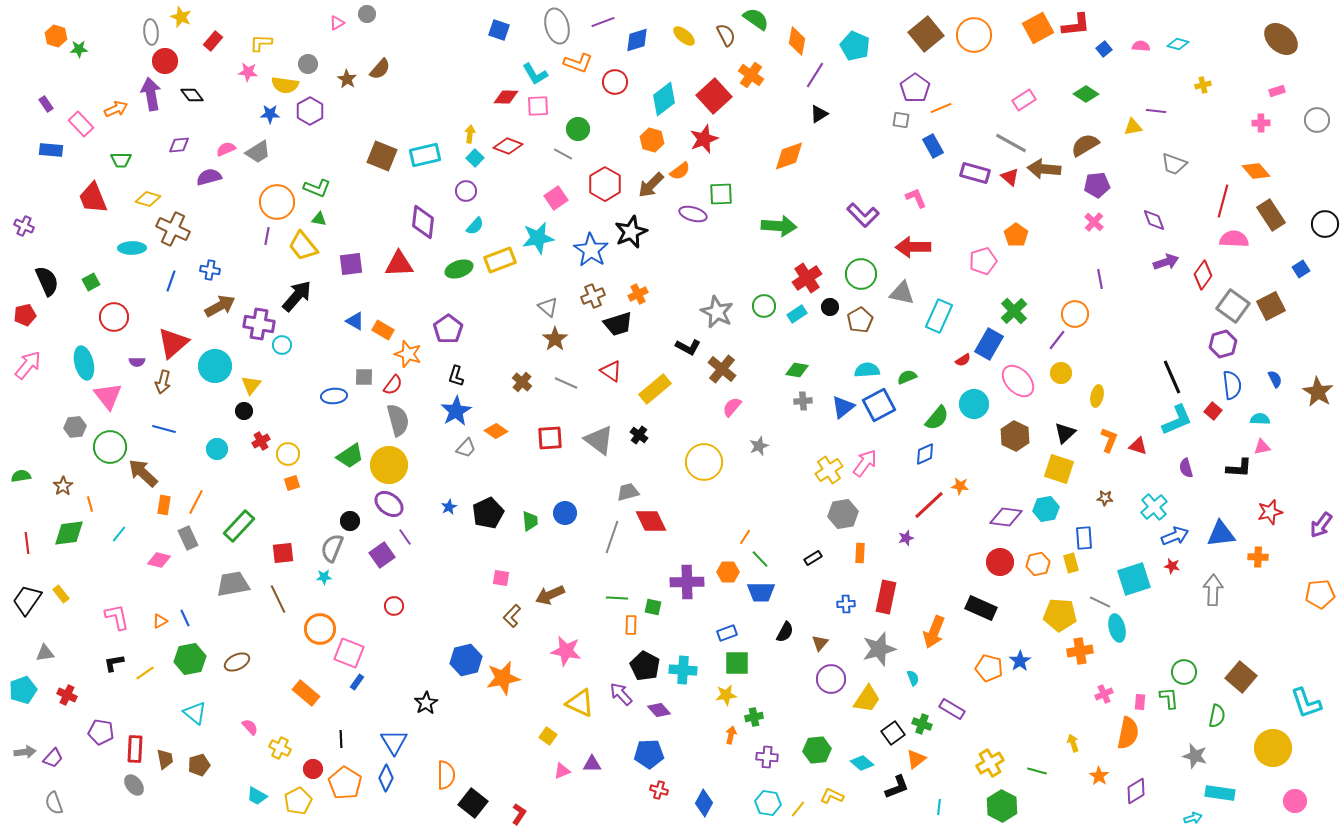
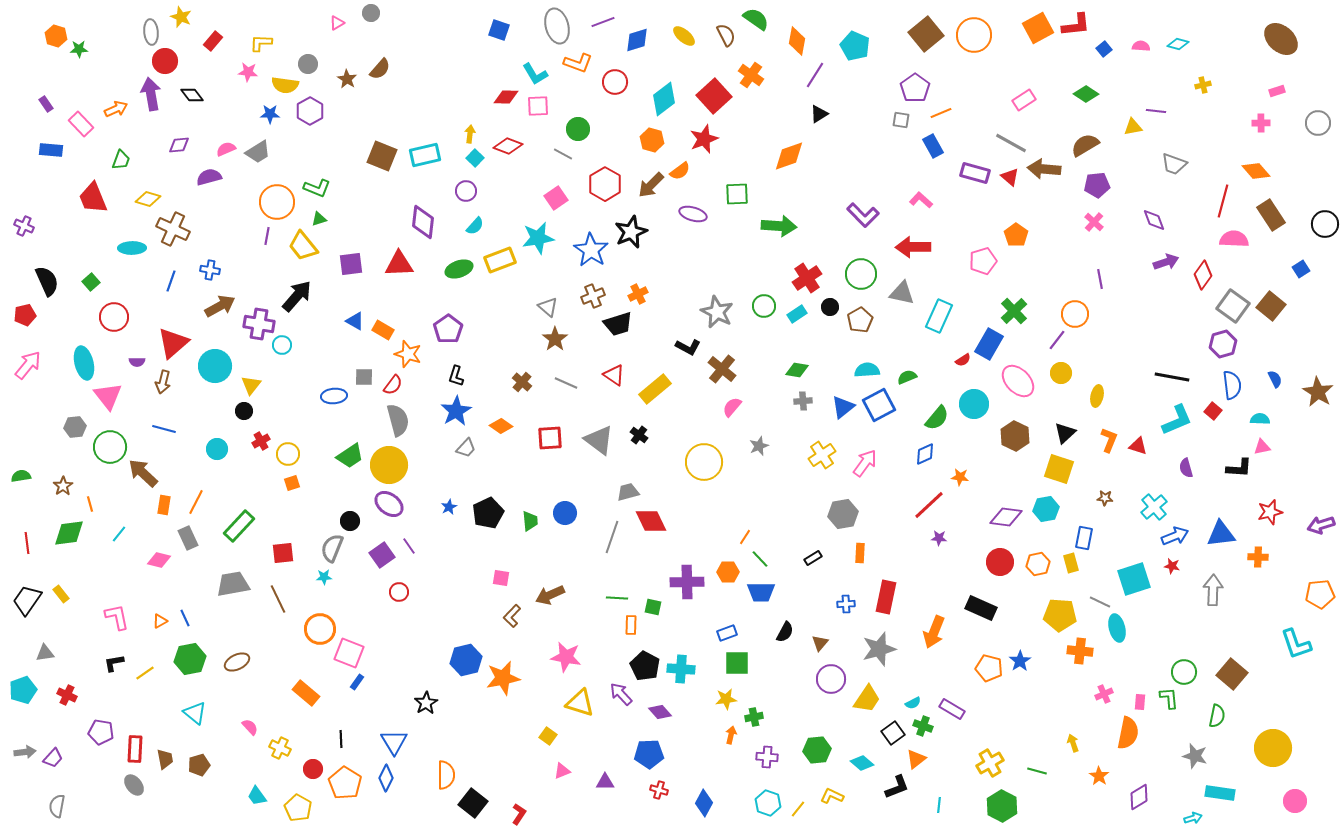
gray circle at (367, 14): moved 4 px right, 1 px up
orange line at (941, 108): moved 5 px down
gray circle at (1317, 120): moved 1 px right, 3 px down
green trapezoid at (121, 160): rotated 70 degrees counterclockwise
green square at (721, 194): moved 16 px right
pink L-shape at (916, 198): moved 5 px right, 2 px down; rotated 25 degrees counterclockwise
green triangle at (319, 219): rotated 28 degrees counterclockwise
green square at (91, 282): rotated 12 degrees counterclockwise
brown square at (1271, 306): rotated 24 degrees counterclockwise
red triangle at (611, 371): moved 3 px right, 4 px down
black line at (1172, 377): rotated 56 degrees counterclockwise
orange diamond at (496, 431): moved 5 px right, 5 px up
yellow cross at (829, 470): moved 7 px left, 15 px up
orange star at (960, 486): moved 9 px up
purple arrow at (1321, 525): rotated 36 degrees clockwise
purple line at (405, 537): moved 4 px right, 9 px down
purple star at (906, 538): moved 33 px right; rotated 21 degrees clockwise
blue rectangle at (1084, 538): rotated 15 degrees clockwise
red circle at (394, 606): moved 5 px right, 14 px up
pink star at (566, 651): moved 6 px down
orange cross at (1080, 651): rotated 15 degrees clockwise
cyan cross at (683, 670): moved 2 px left, 1 px up
brown square at (1241, 677): moved 9 px left, 3 px up
cyan semicircle at (913, 678): moved 25 px down; rotated 84 degrees clockwise
yellow star at (726, 695): moved 4 px down
yellow triangle at (580, 703): rotated 8 degrees counterclockwise
cyan L-shape at (1306, 703): moved 10 px left, 59 px up
purple diamond at (659, 710): moved 1 px right, 2 px down
green cross at (922, 724): moved 1 px right, 2 px down
purple triangle at (592, 764): moved 13 px right, 18 px down
purple diamond at (1136, 791): moved 3 px right, 6 px down
cyan trapezoid at (257, 796): rotated 25 degrees clockwise
yellow pentagon at (298, 801): moved 7 px down; rotated 16 degrees counterclockwise
gray semicircle at (54, 803): moved 3 px right, 3 px down; rotated 30 degrees clockwise
cyan hexagon at (768, 803): rotated 10 degrees clockwise
cyan line at (939, 807): moved 2 px up
